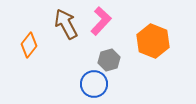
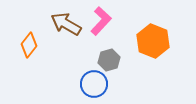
brown arrow: rotated 32 degrees counterclockwise
